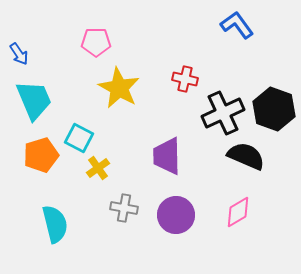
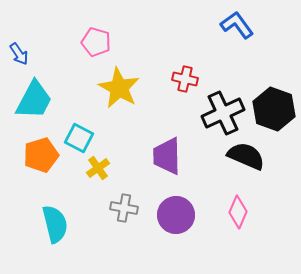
pink pentagon: rotated 16 degrees clockwise
cyan trapezoid: rotated 51 degrees clockwise
pink diamond: rotated 36 degrees counterclockwise
